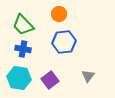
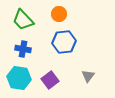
green trapezoid: moved 5 px up
